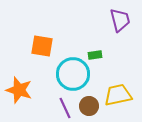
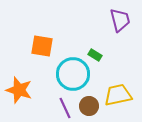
green rectangle: rotated 40 degrees clockwise
